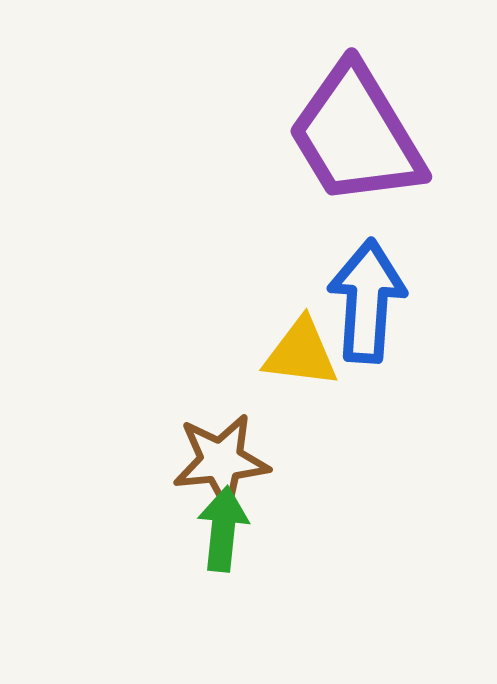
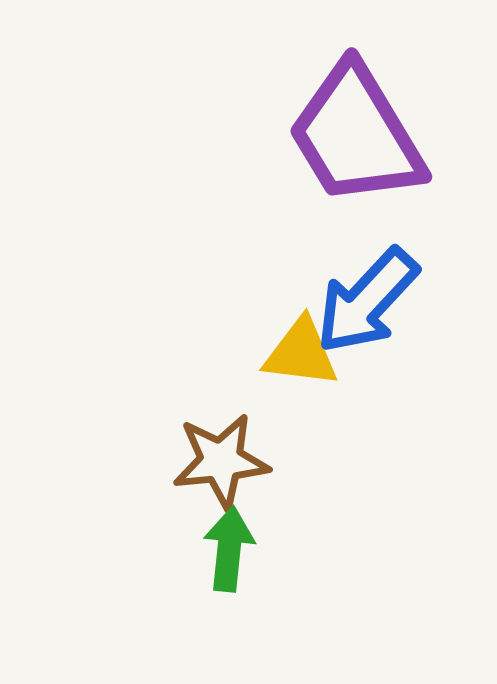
blue arrow: rotated 141 degrees counterclockwise
green arrow: moved 6 px right, 20 px down
